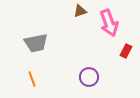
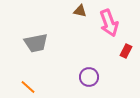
brown triangle: rotated 32 degrees clockwise
orange line: moved 4 px left, 8 px down; rotated 28 degrees counterclockwise
